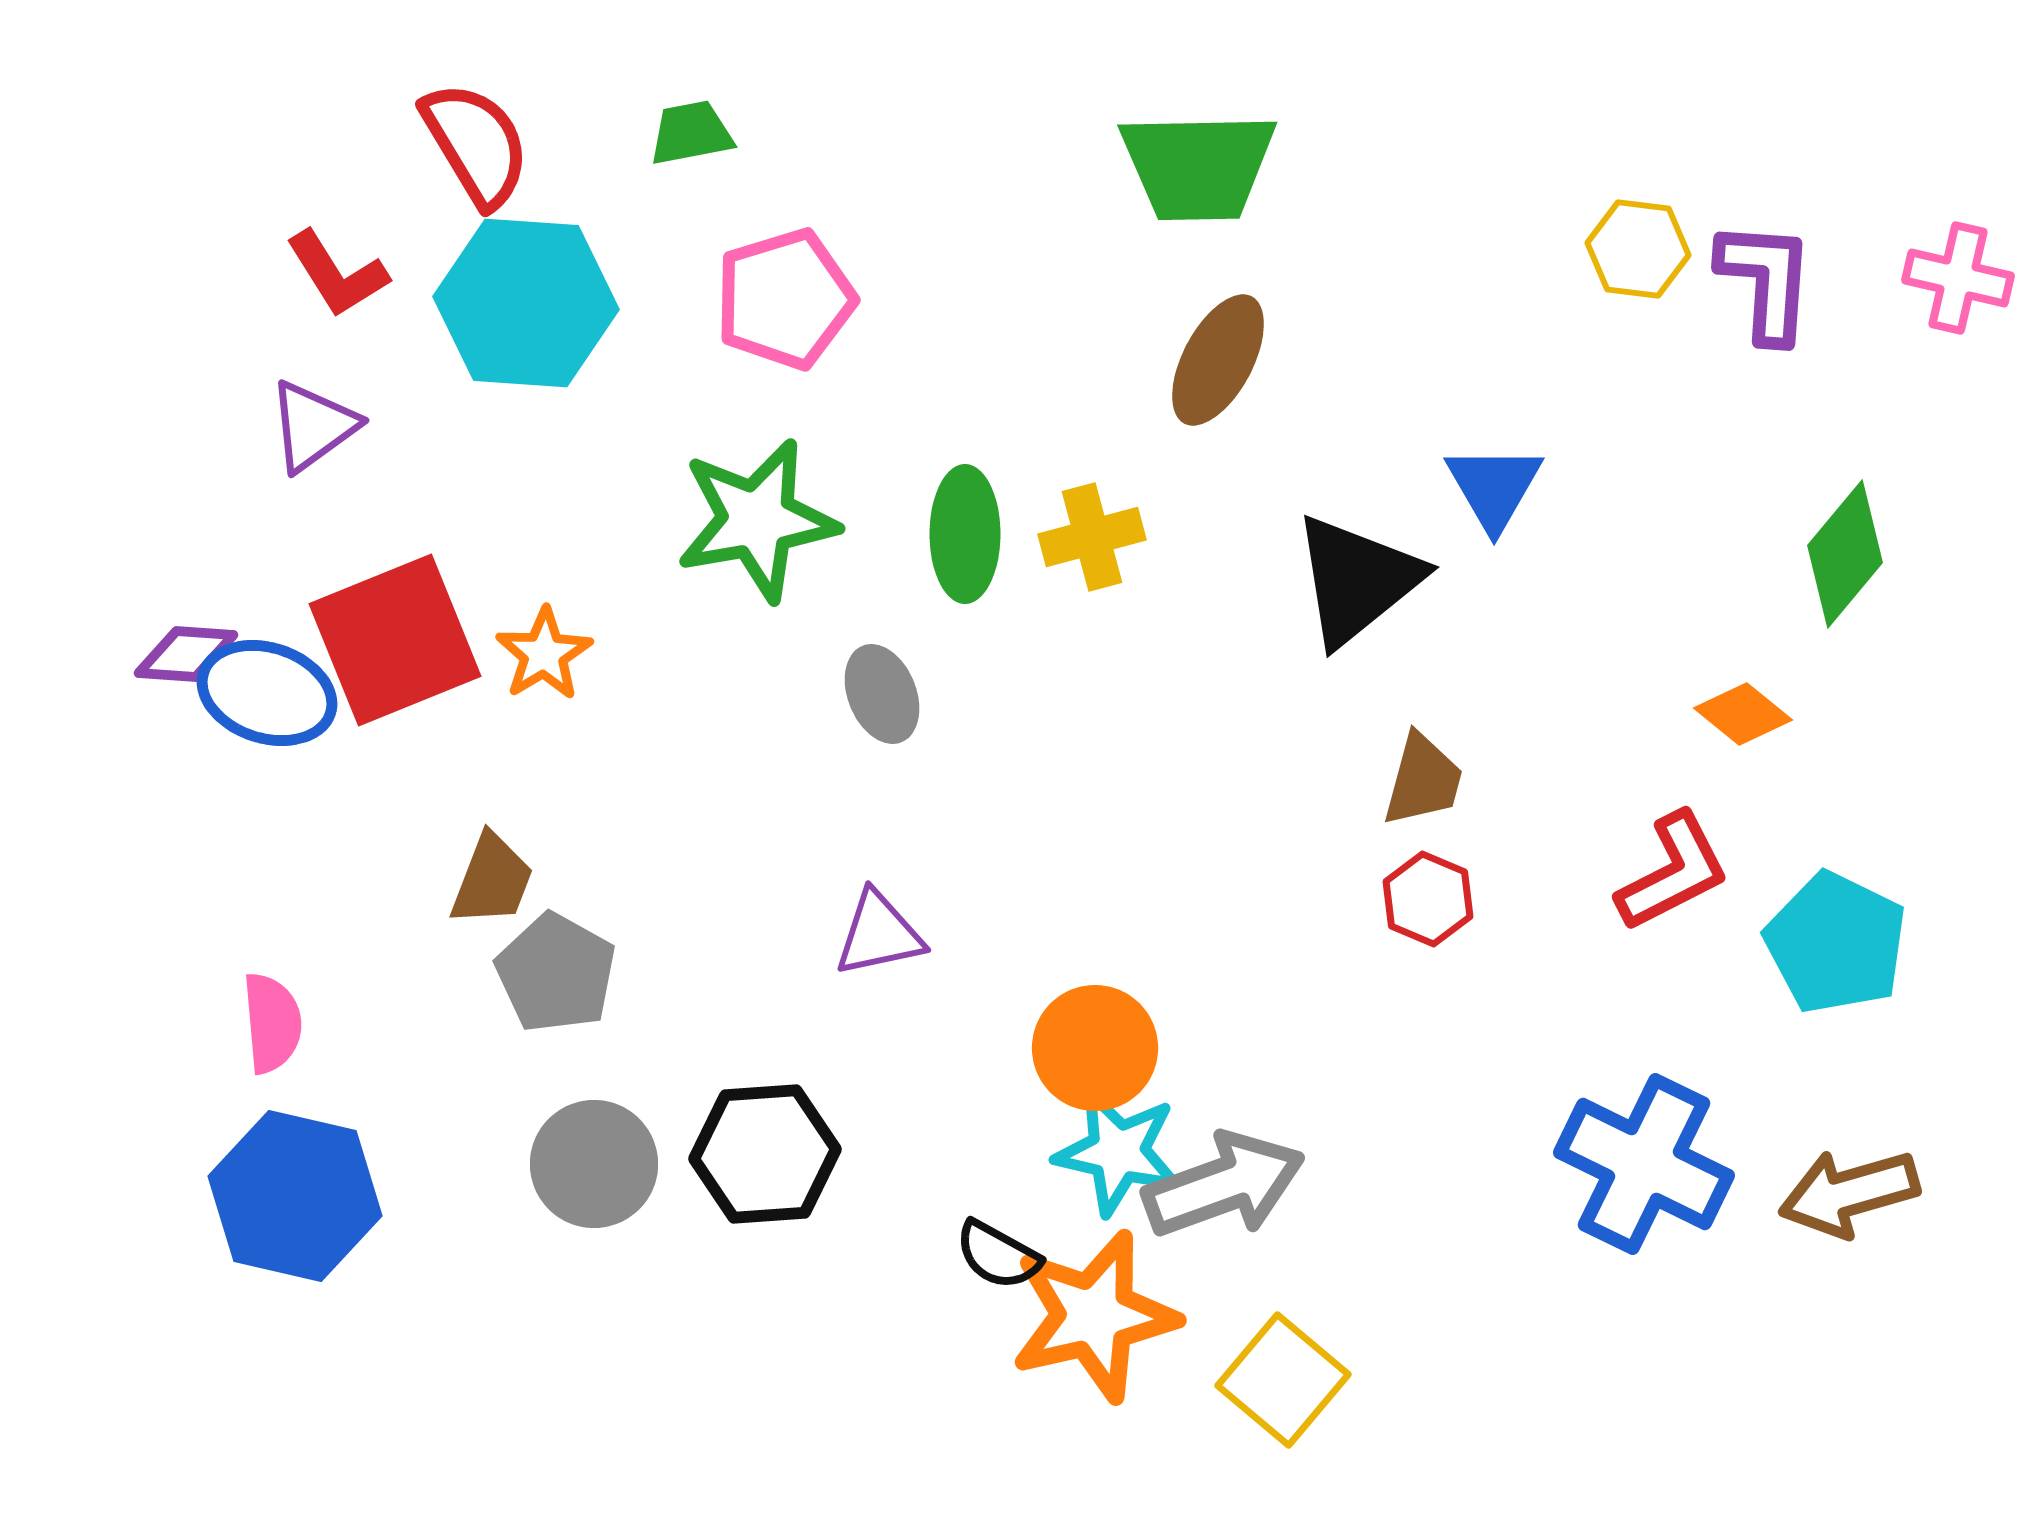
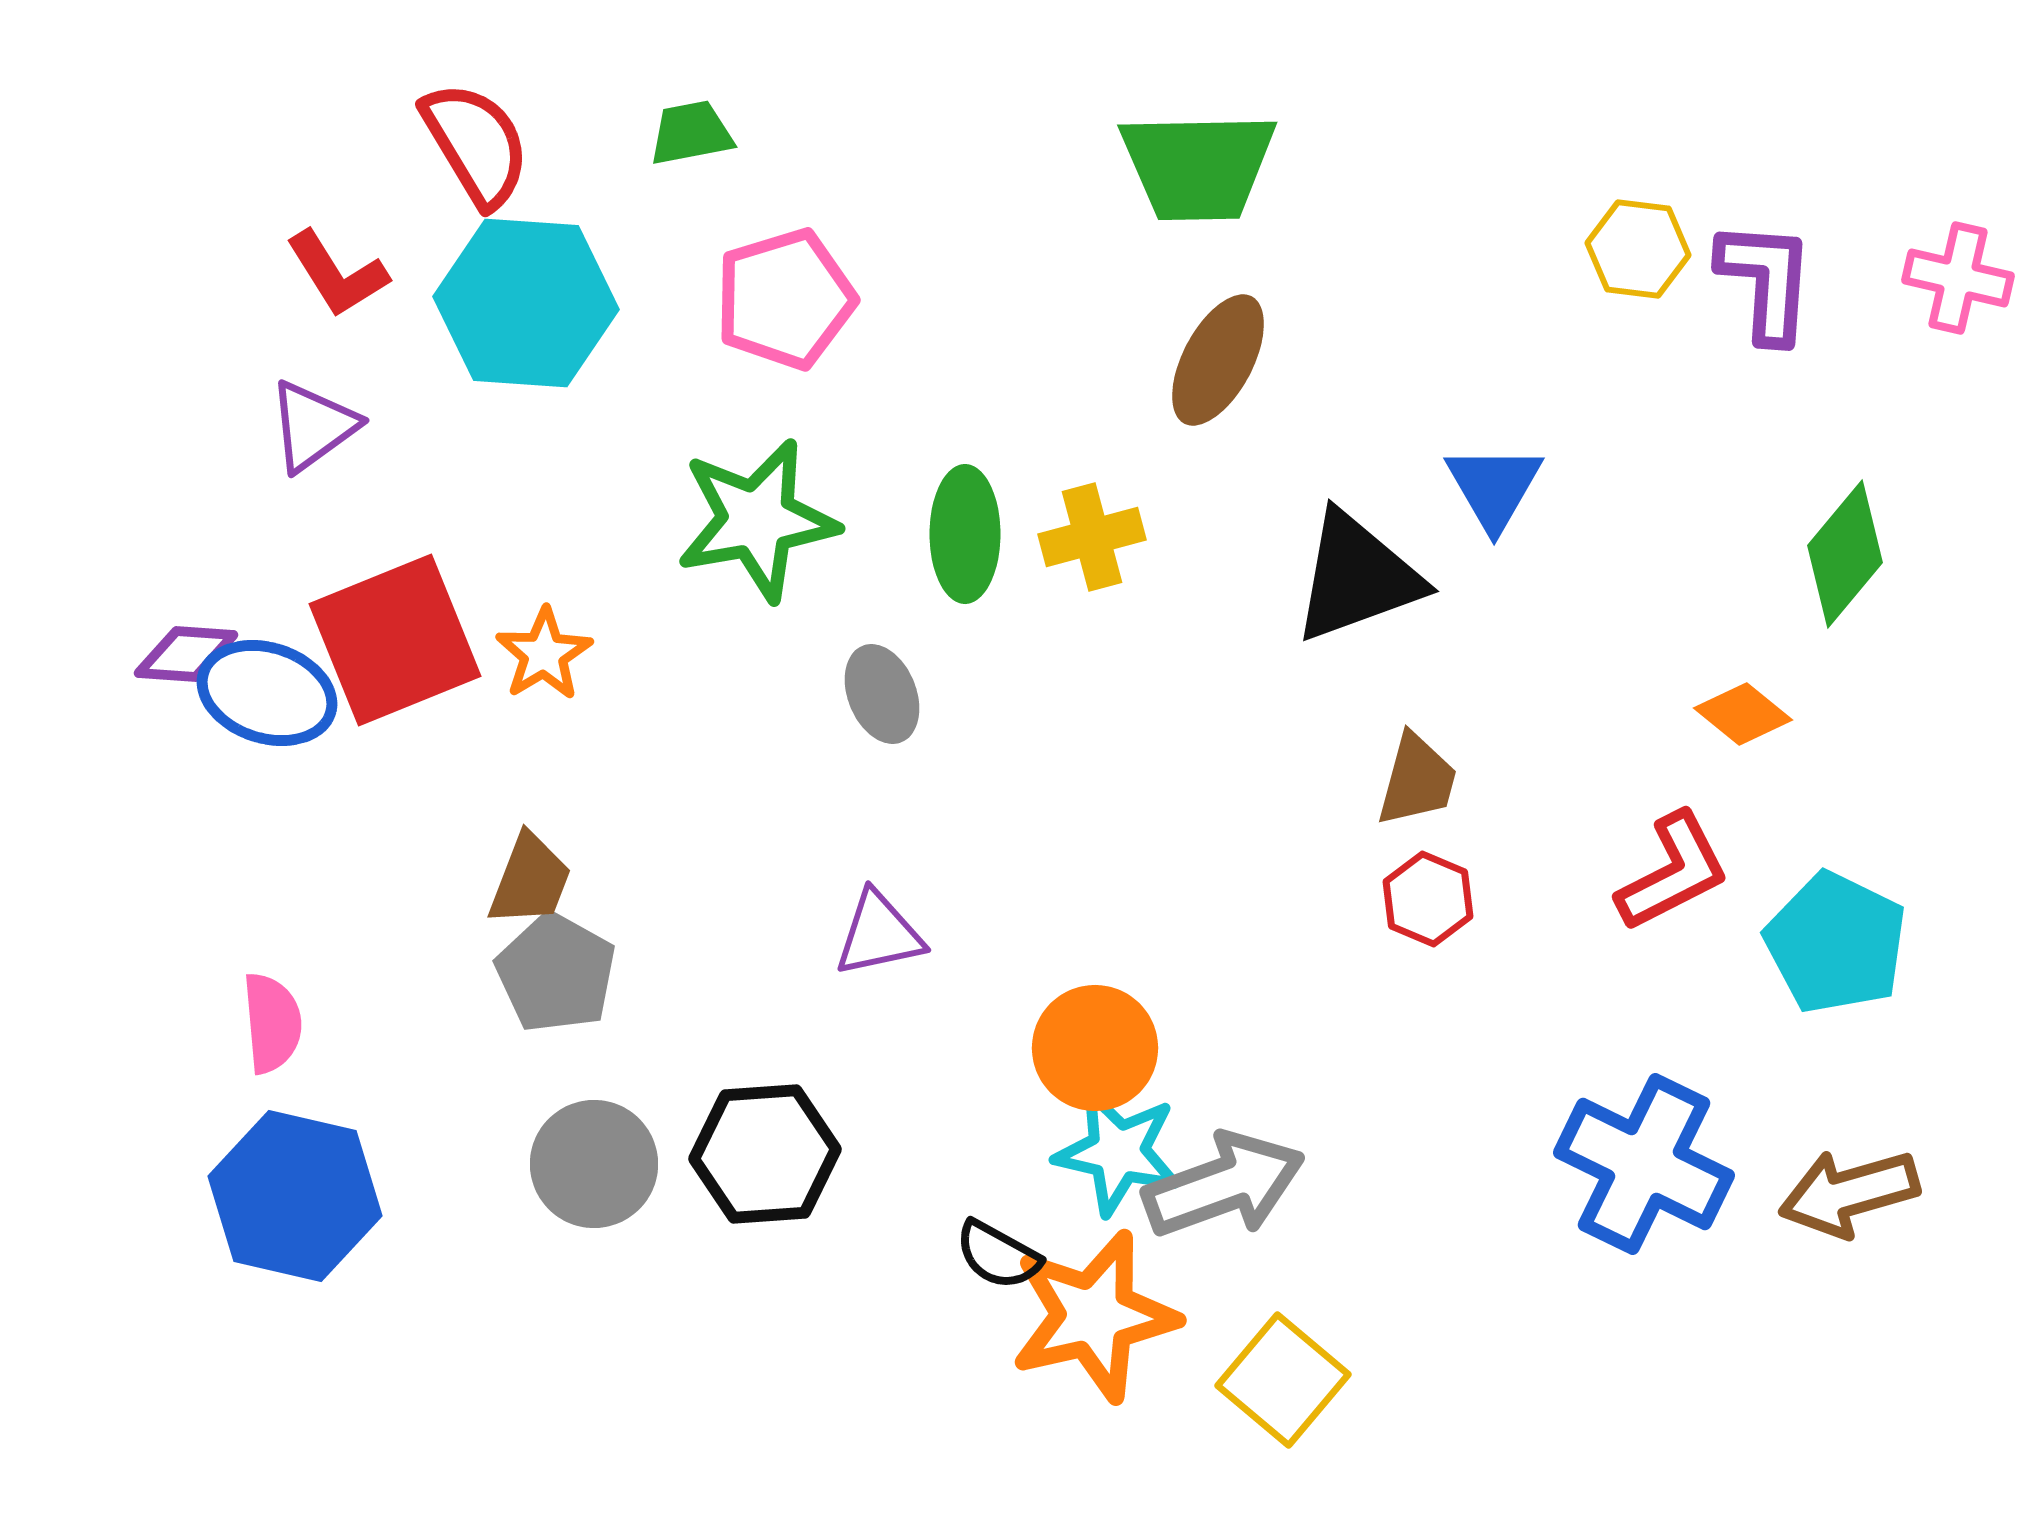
black triangle at (1357, 580): moved 3 px up; rotated 19 degrees clockwise
brown trapezoid at (1423, 780): moved 6 px left
brown trapezoid at (492, 880): moved 38 px right
